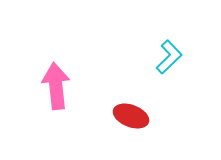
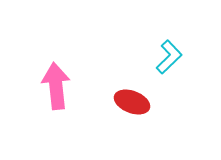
red ellipse: moved 1 px right, 14 px up
